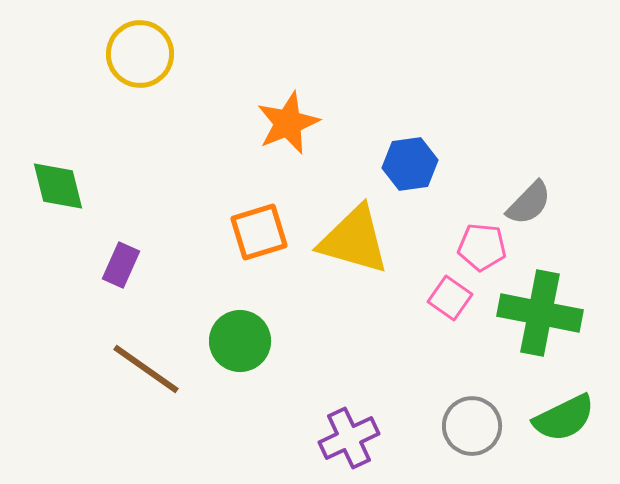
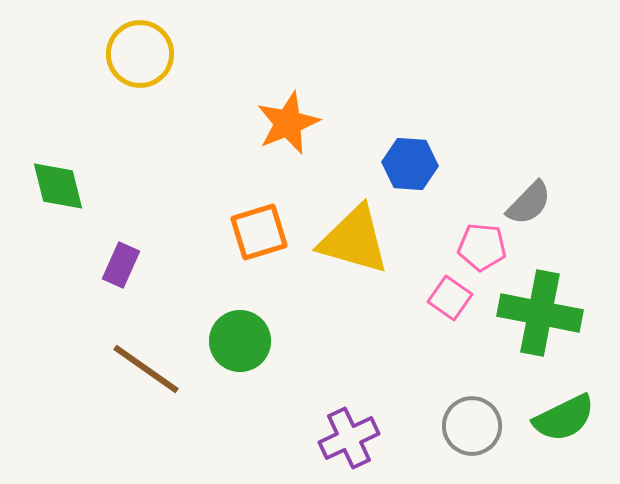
blue hexagon: rotated 12 degrees clockwise
